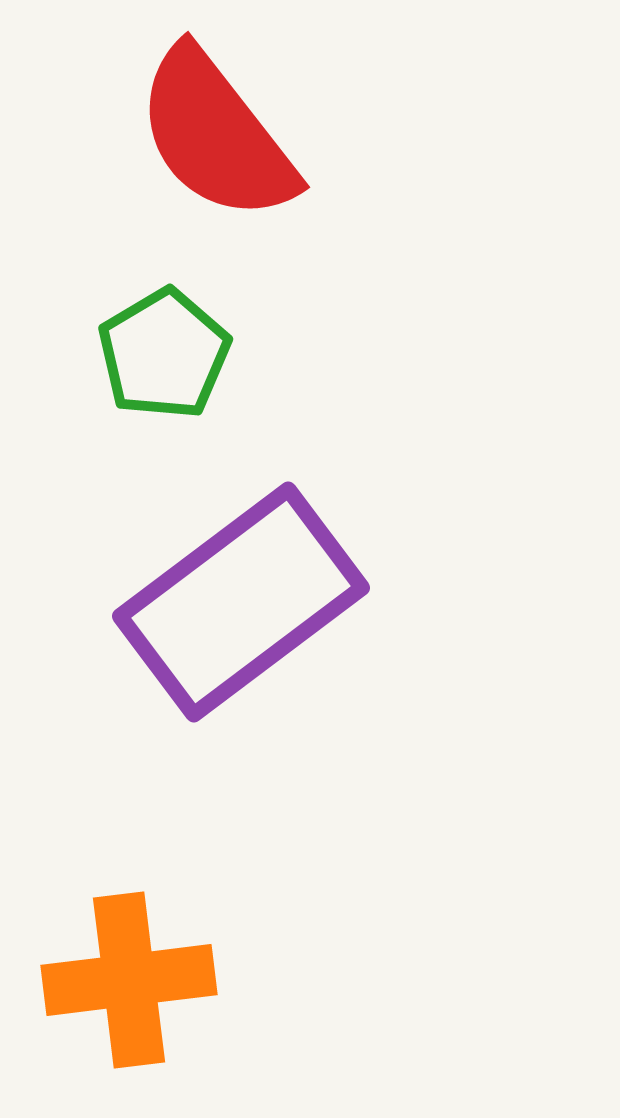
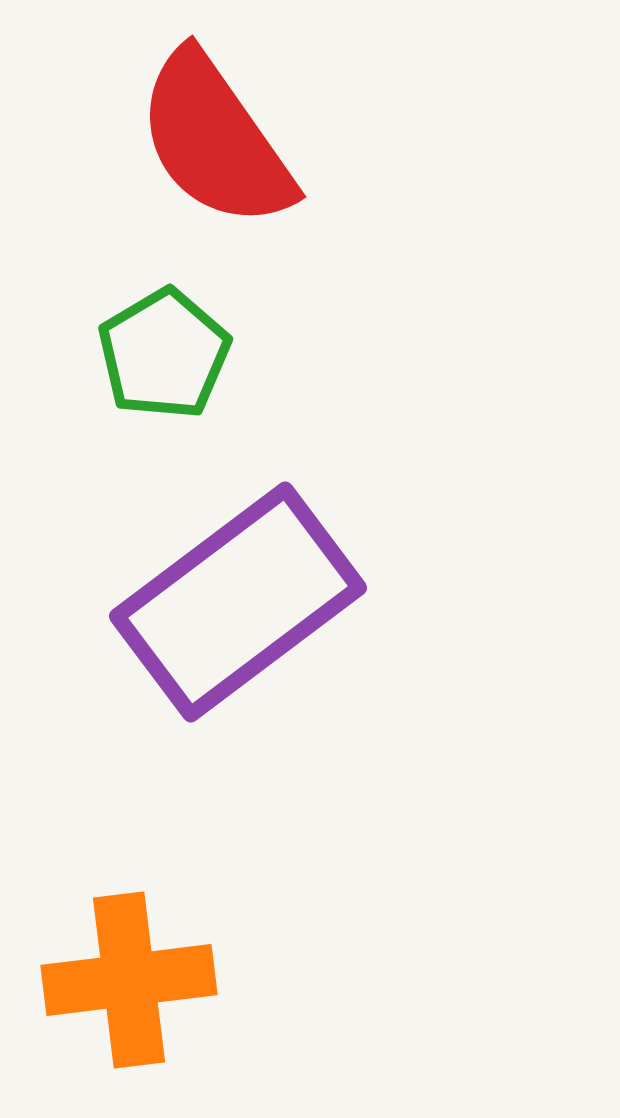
red semicircle: moved 1 px left, 5 px down; rotated 3 degrees clockwise
purple rectangle: moved 3 px left
